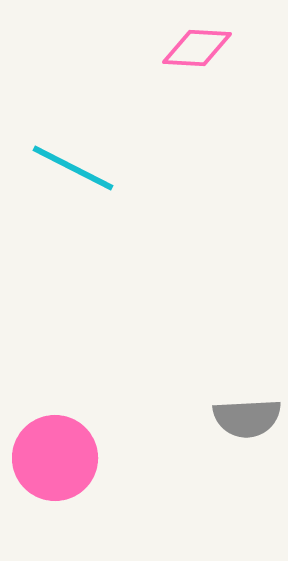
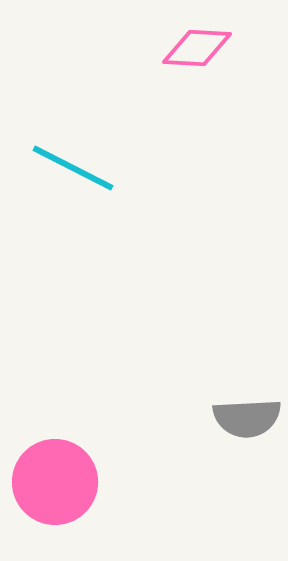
pink circle: moved 24 px down
